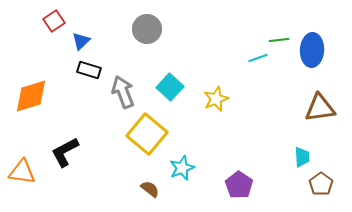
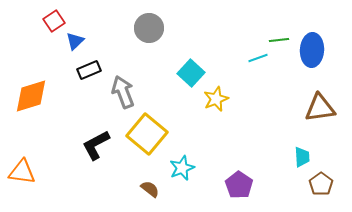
gray circle: moved 2 px right, 1 px up
blue triangle: moved 6 px left
black rectangle: rotated 40 degrees counterclockwise
cyan square: moved 21 px right, 14 px up
black L-shape: moved 31 px right, 7 px up
